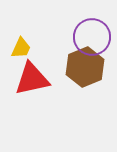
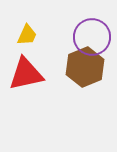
yellow trapezoid: moved 6 px right, 13 px up
red triangle: moved 6 px left, 5 px up
